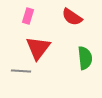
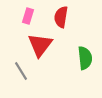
red semicircle: moved 11 px left; rotated 65 degrees clockwise
red triangle: moved 2 px right, 3 px up
gray line: rotated 54 degrees clockwise
